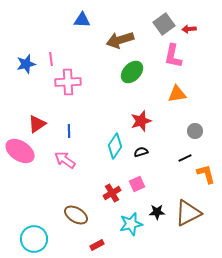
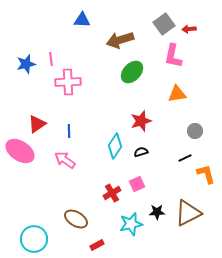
brown ellipse: moved 4 px down
